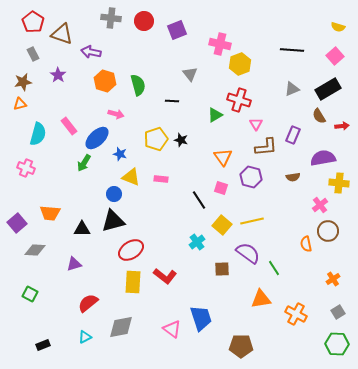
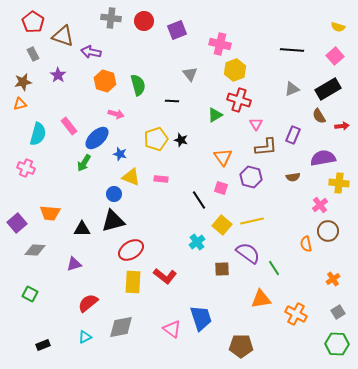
brown triangle at (62, 34): moved 1 px right, 2 px down
yellow hexagon at (240, 64): moved 5 px left, 6 px down
